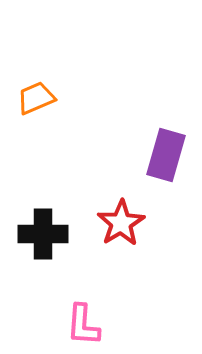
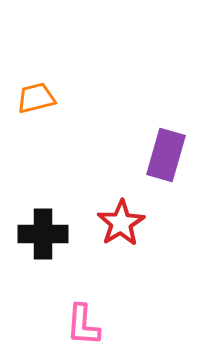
orange trapezoid: rotated 9 degrees clockwise
